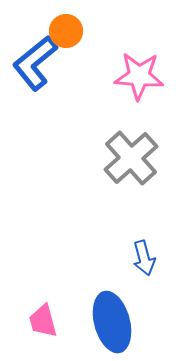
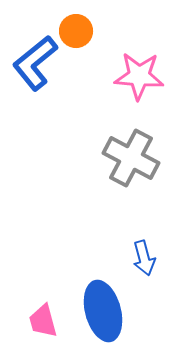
orange circle: moved 10 px right
gray cross: rotated 20 degrees counterclockwise
blue ellipse: moved 9 px left, 11 px up
